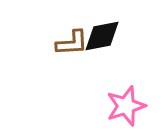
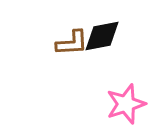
pink star: moved 2 px up
